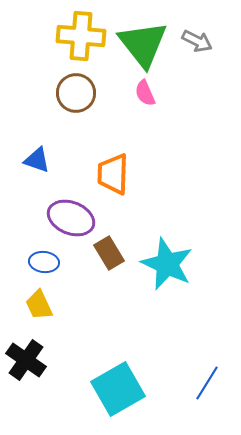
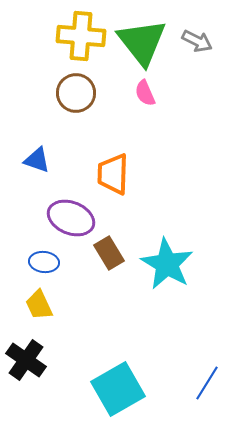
green triangle: moved 1 px left, 2 px up
cyan star: rotated 6 degrees clockwise
